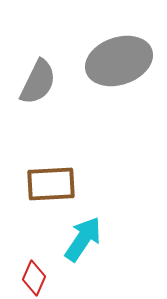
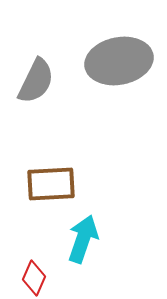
gray ellipse: rotated 8 degrees clockwise
gray semicircle: moved 2 px left, 1 px up
cyan arrow: rotated 15 degrees counterclockwise
